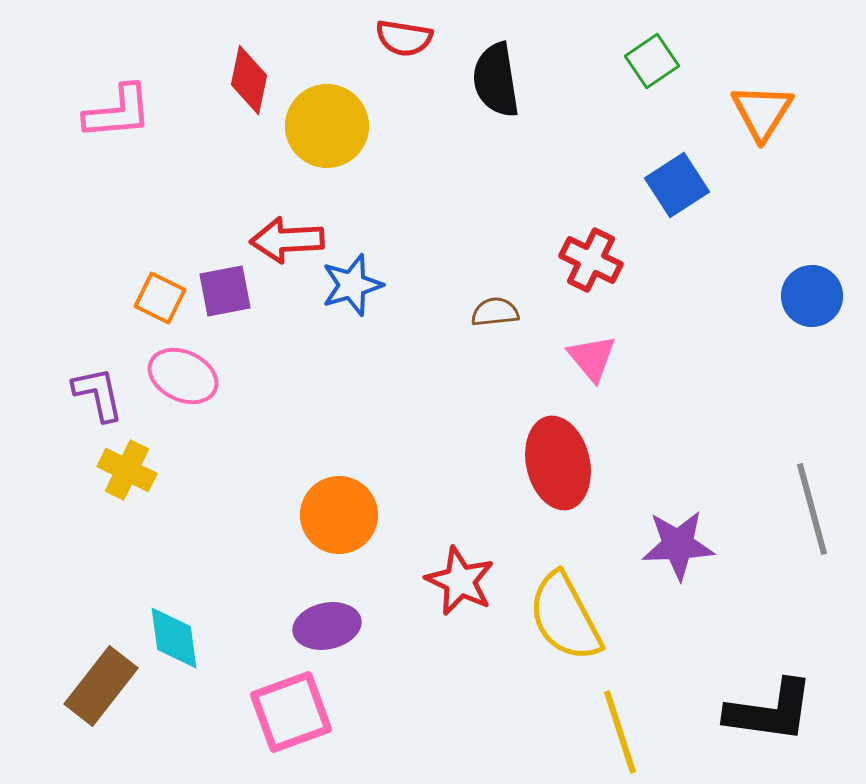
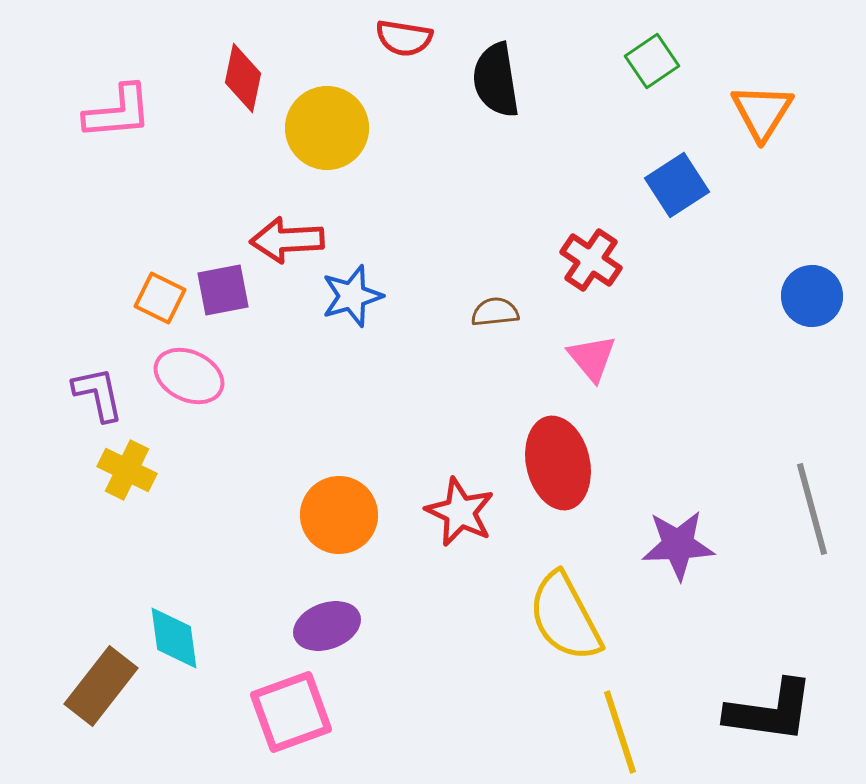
red diamond: moved 6 px left, 2 px up
yellow circle: moved 2 px down
red cross: rotated 8 degrees clockwise
blue star: moved 11 px down
purple square: moved 2 px left, 1 px up
pink ellipse: moved 6 px right
red star: moved 69 px up
purple ellipse: rotated 8 degrees counterclockwise
